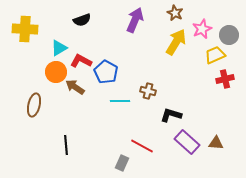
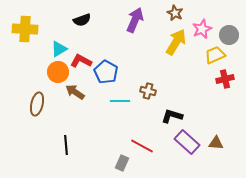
cyan triangle: moved 1 px down
orange circle: moved 2 px right
brown arrow: moved 5 px down
brown ellipse: moved 3 px right, 1 px up
black L-shape: moved 1 px right, 1 px down
